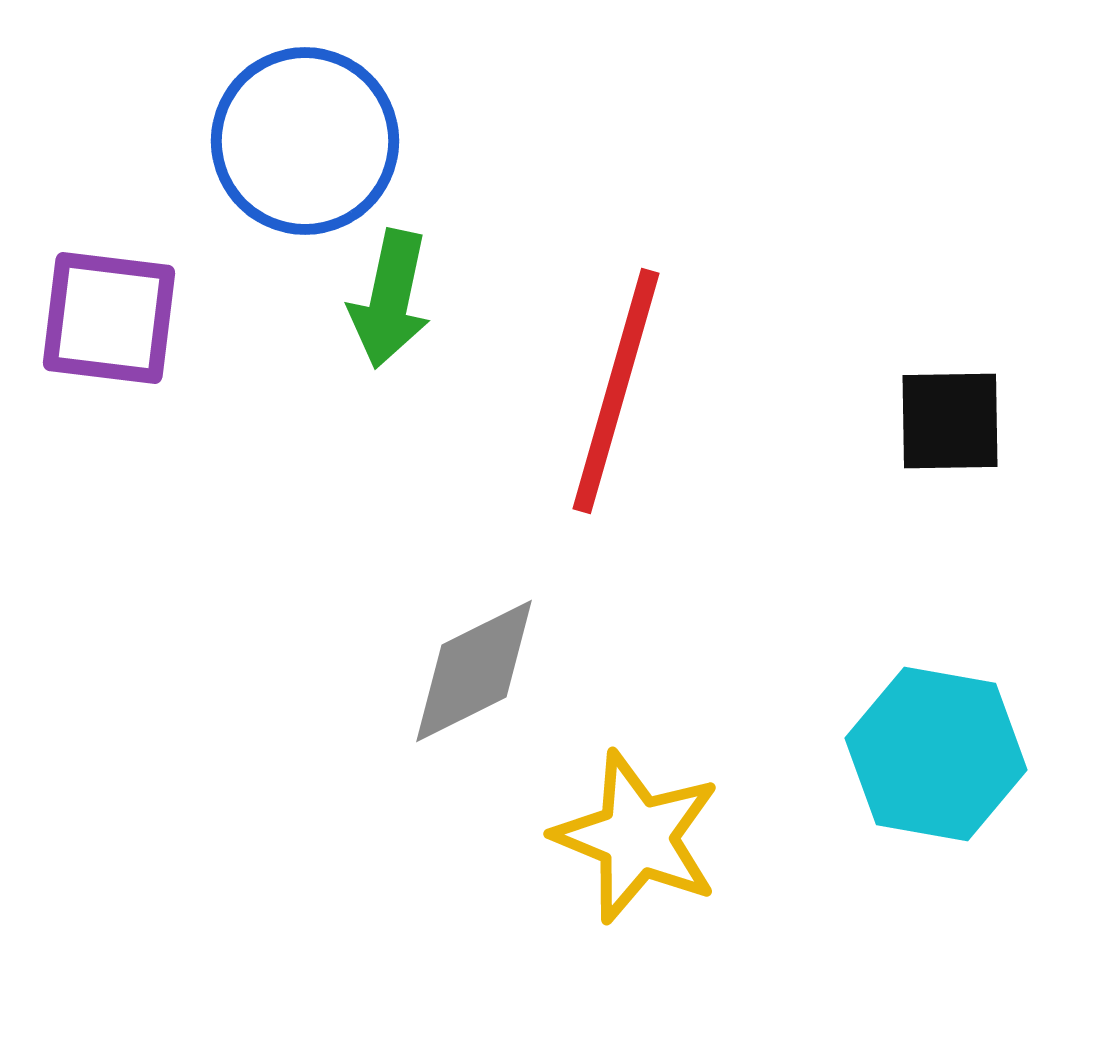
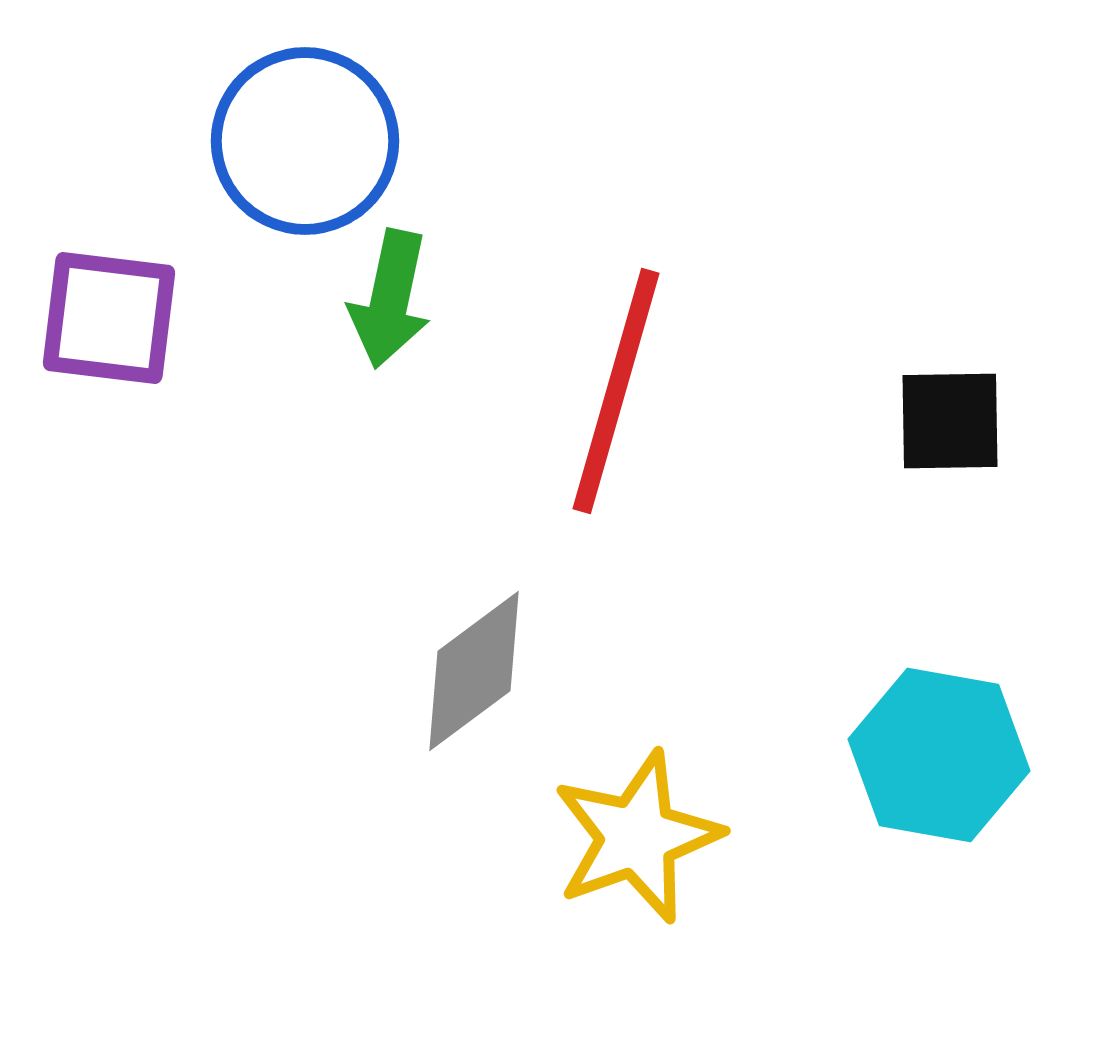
gray diamond: rotated 10 degrees counterclockwise
cyan hexagon: moved 3 px right, 1 px down
yellow star: rotated 30 degrees clockwise
